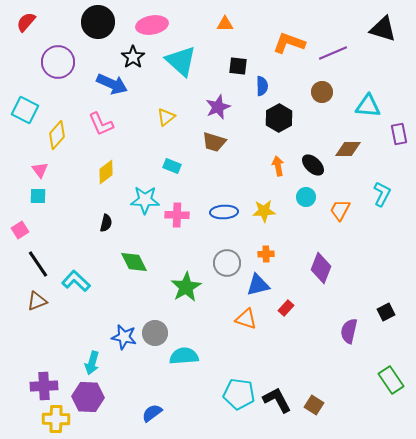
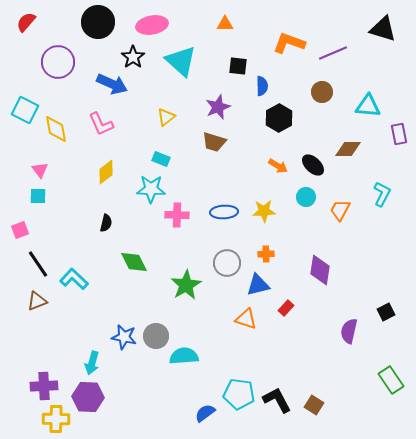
yellow diamond at (57, 135): moved 1 px left, 6 px up; rotated 52 degrees counterclockwise
cyan rectangle at (172, 166): moved 11 px left, 7 px up
orange arrow at (278, 166): rotated 132 degrees clockwise
cyan star at (145, 200): moved 6 px right, 11 px up
pink square at (20, 230): rotated 12 degrees clockwise
purple diamond at (321, 268): moved 1 px left, 2 px down; rotated 12 degrees counterclockwise
cyan L-shape at (76, 281): moved 2 px left, 2 px up
green star at (186, 287): moved 2 px up
gray circle at (155, 333): moved 1 px right, 3 px down
blue semicircle at (152, 413): moved 53 px right
